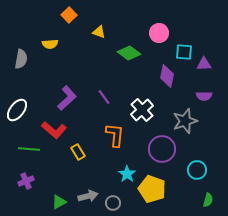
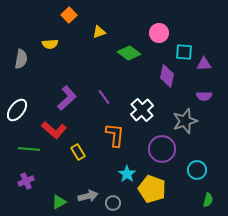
yellow triangle: rotated 40 degrees counterclockwise
